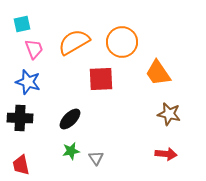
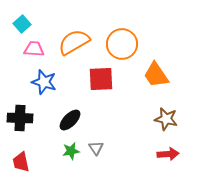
cyan square: rotated 30 degrees counterclockwise
orange circle: moved 2 px down
pink trapezoid: rotated 65 degrees counterclockwise
orange trapezoid: moved 2 px left, 2 px down
blue star: moved 16 px right
brown star: moved 3 px left, 5 px down
black ellipse: moved 1 px down
red arrow: moved 2 px right; rotated 10 degrees counterclockwise
gray triangle: moved 10 px up
red trapezoid: moved 3 px up
